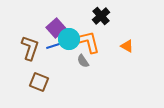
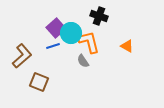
black cross: moved 2 px left; rotated 30 degrees counterclockwise
cyan circle: moved 2 px right, 6 px up
brown L-shape: moved 8 px left, 8 px down; rotated 30 degrees clockwise
